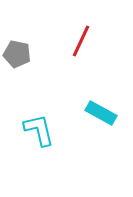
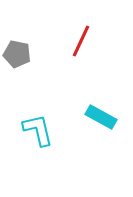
cyan rectangle: moved 4 px down
cyan L-shape: moved 1 px left
